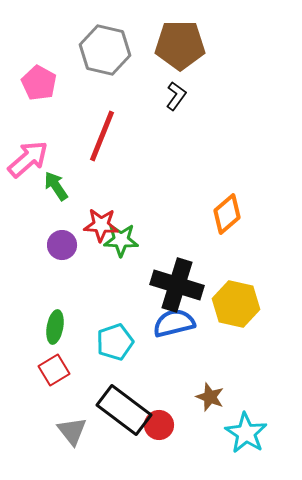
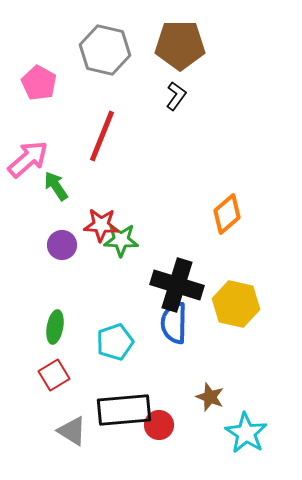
blue semicircle: rotated 75 degrees counterclockwise
red square: moved 5 px down
black rectangle: rotated 42 degrees counterclockwise
gray triangle: rotated 20 degrees counterclockwise
